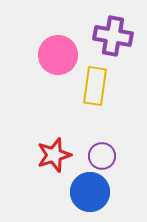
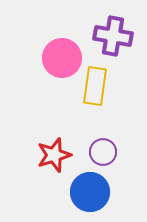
pink circle: moved 4 px right, 3 px down
purple circle: moved 1 px right, 4 px up
